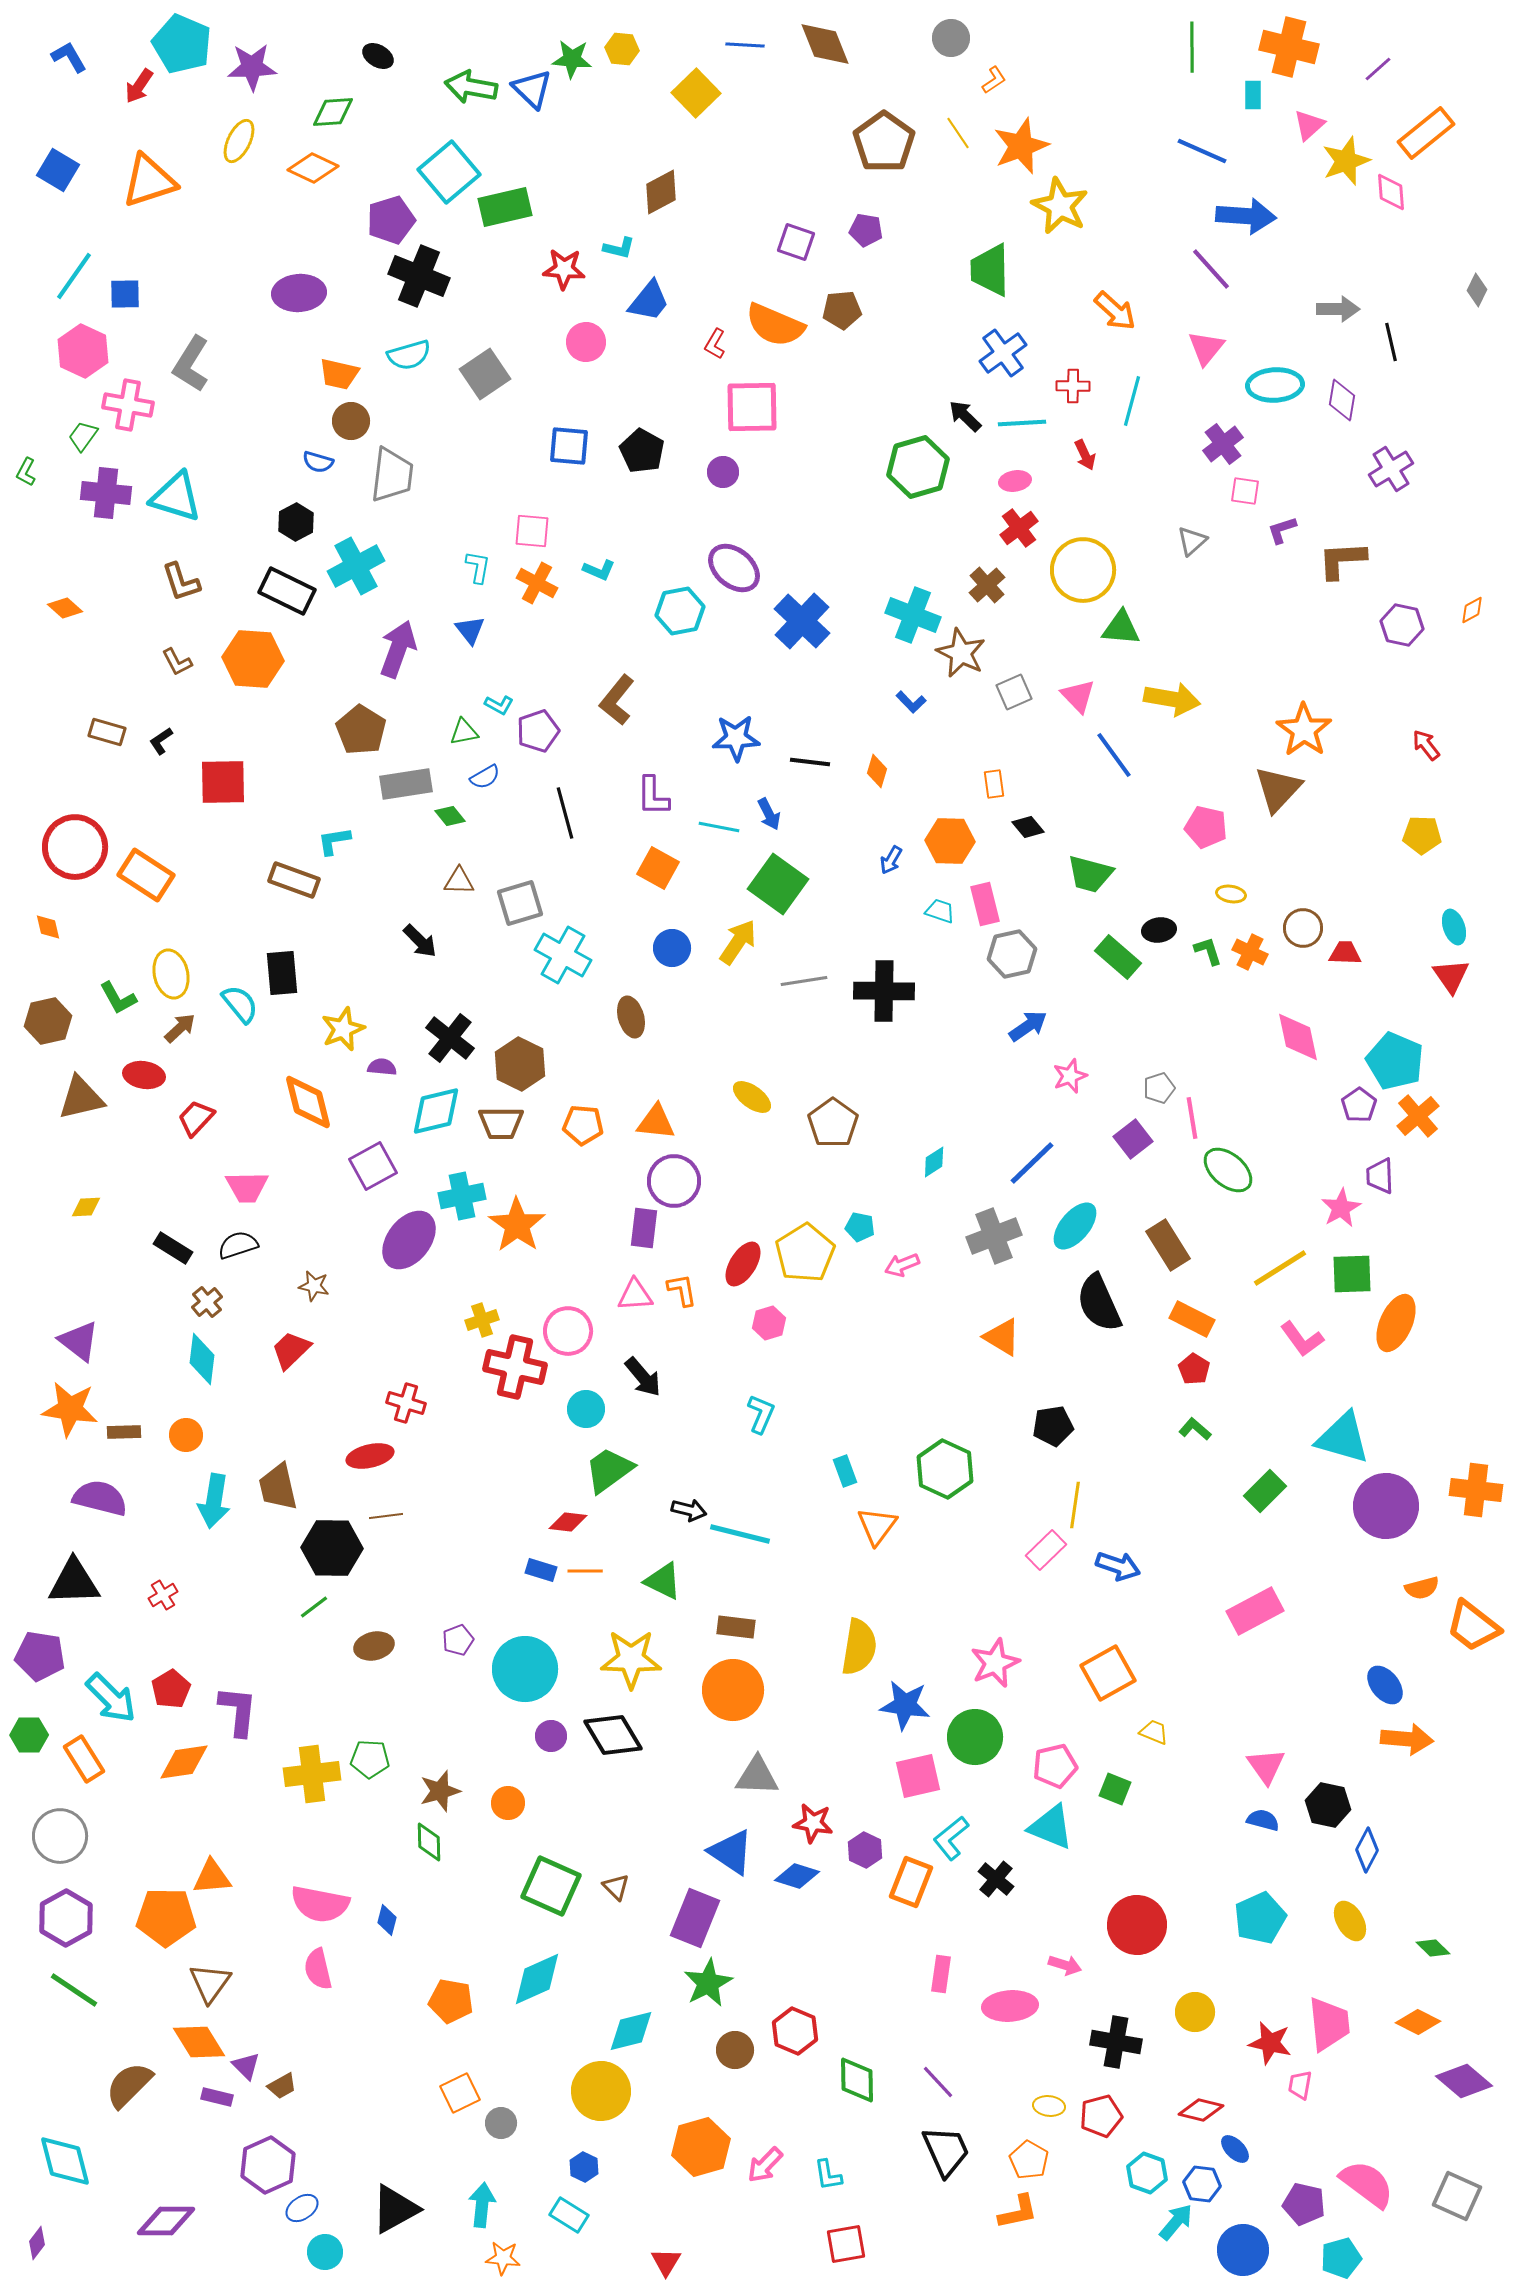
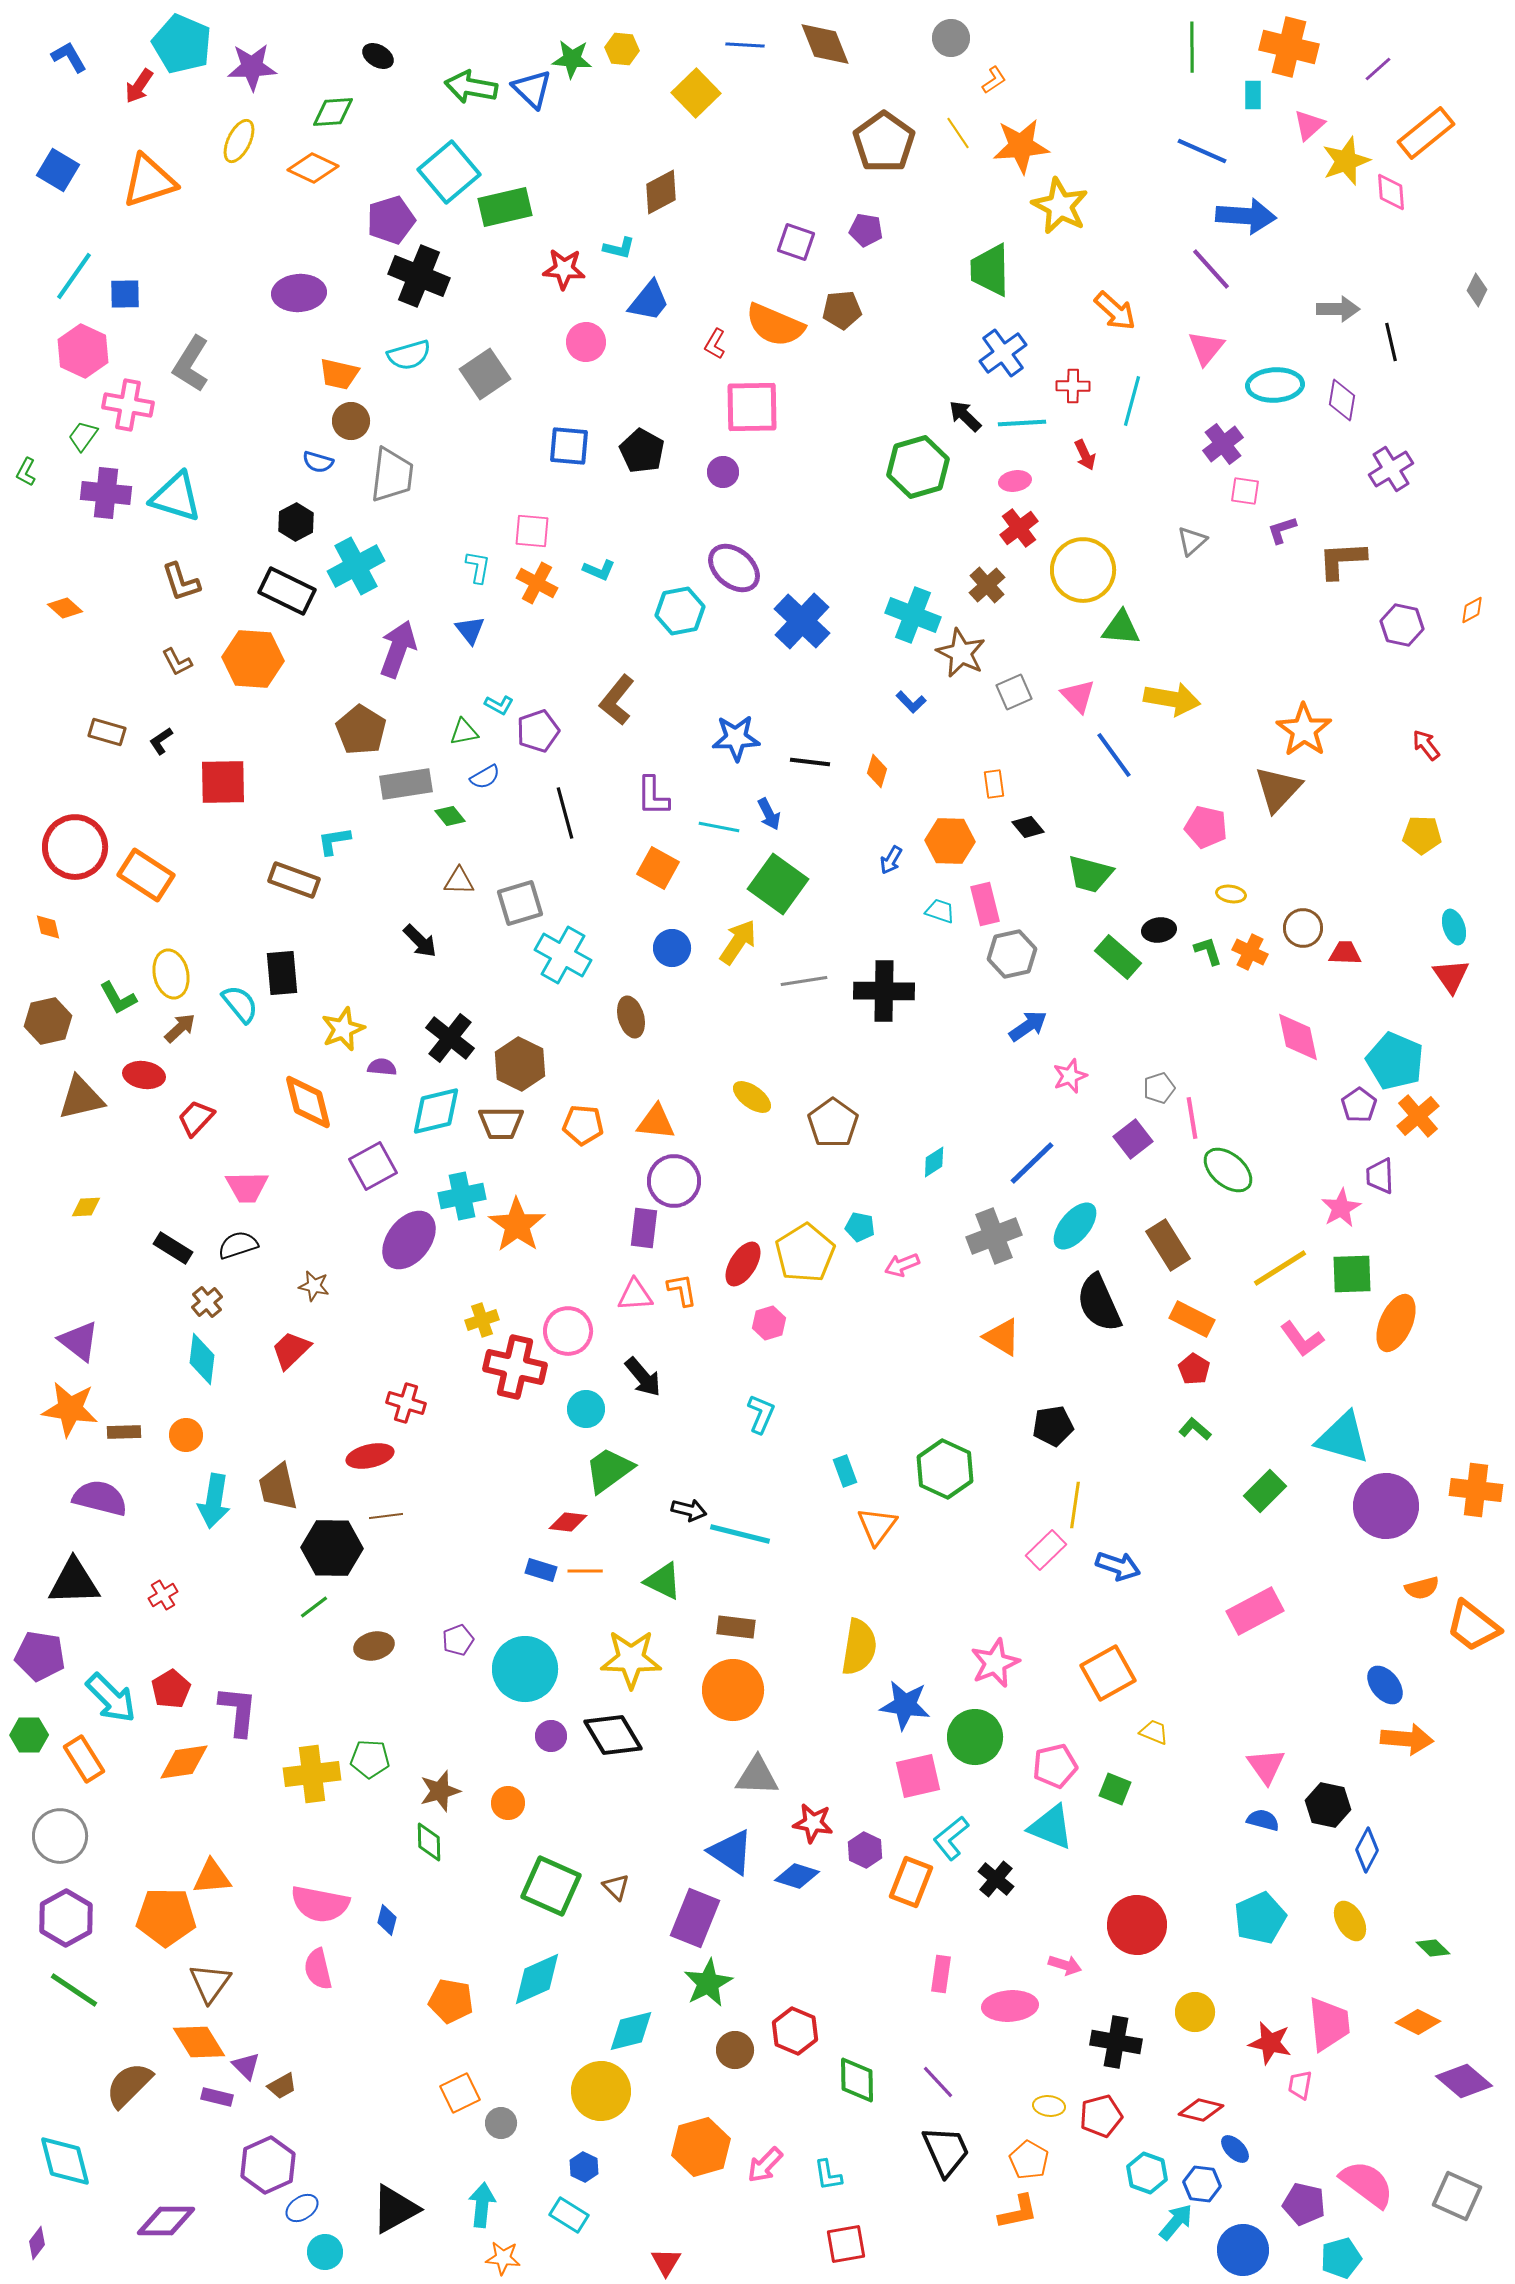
orange star at (1021, 146): rotated 16 degrees clockwise
